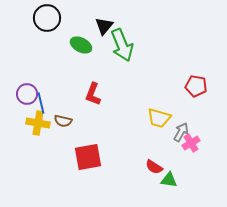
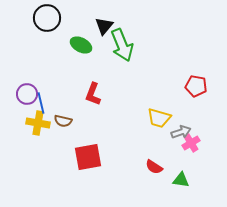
gray arrow: rotated 42 degrees clockwise
green triangle: moved 12 px right
